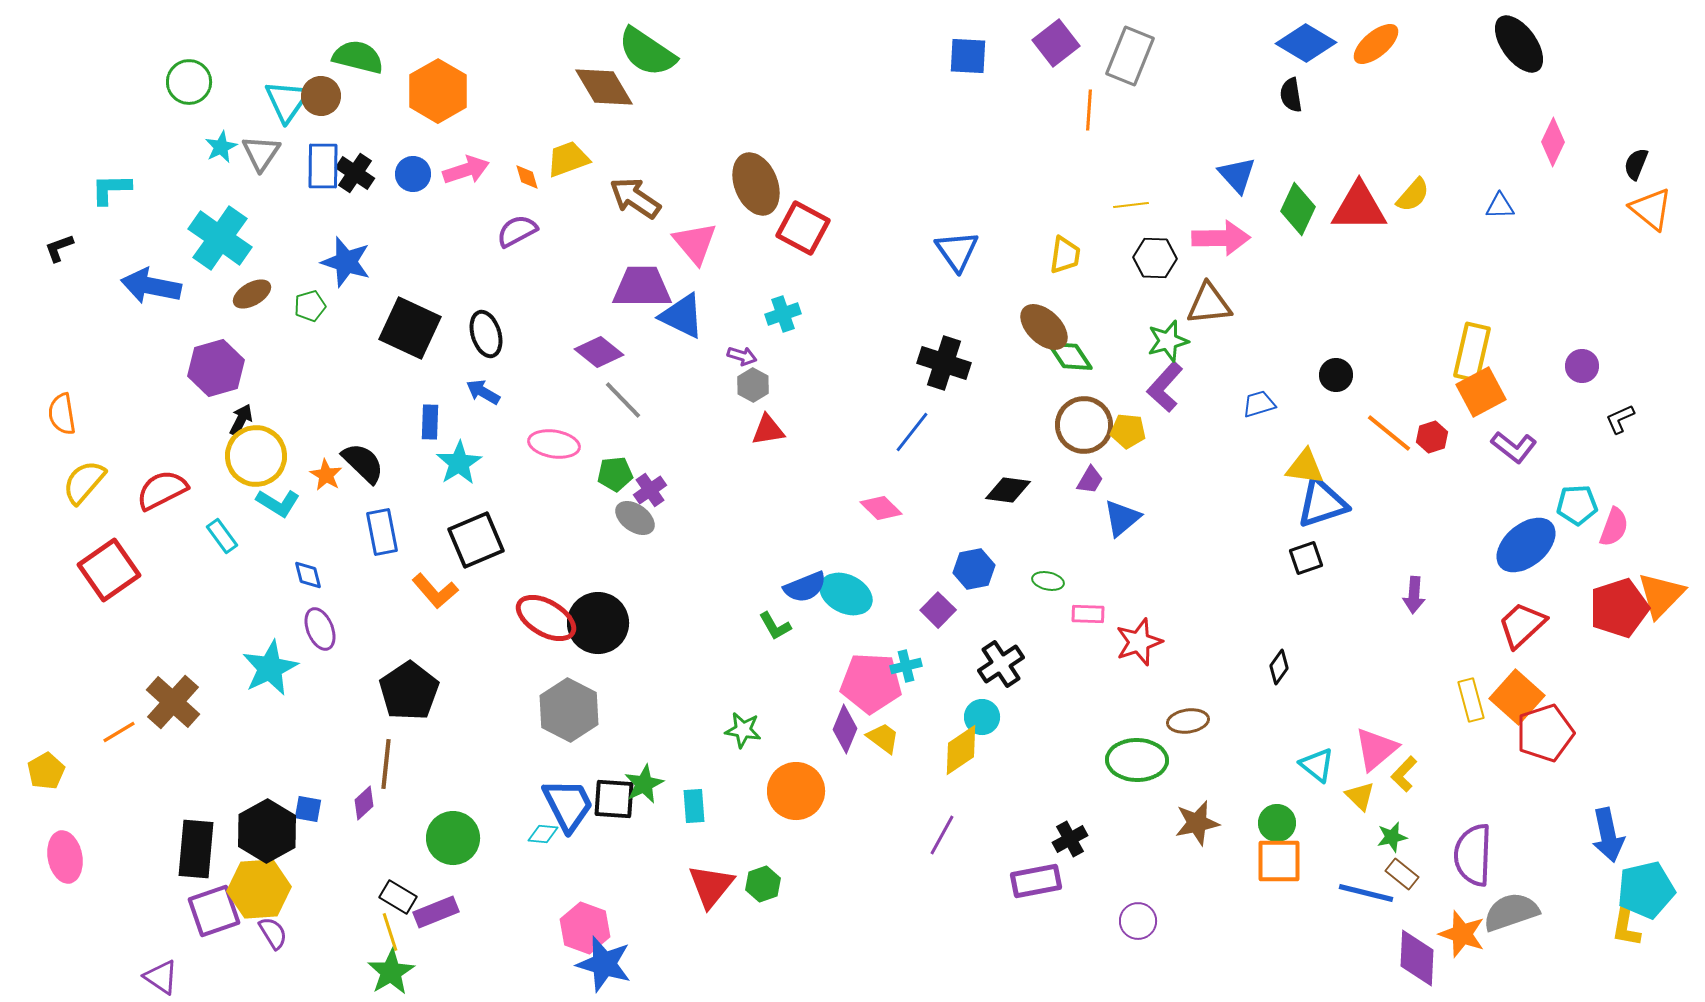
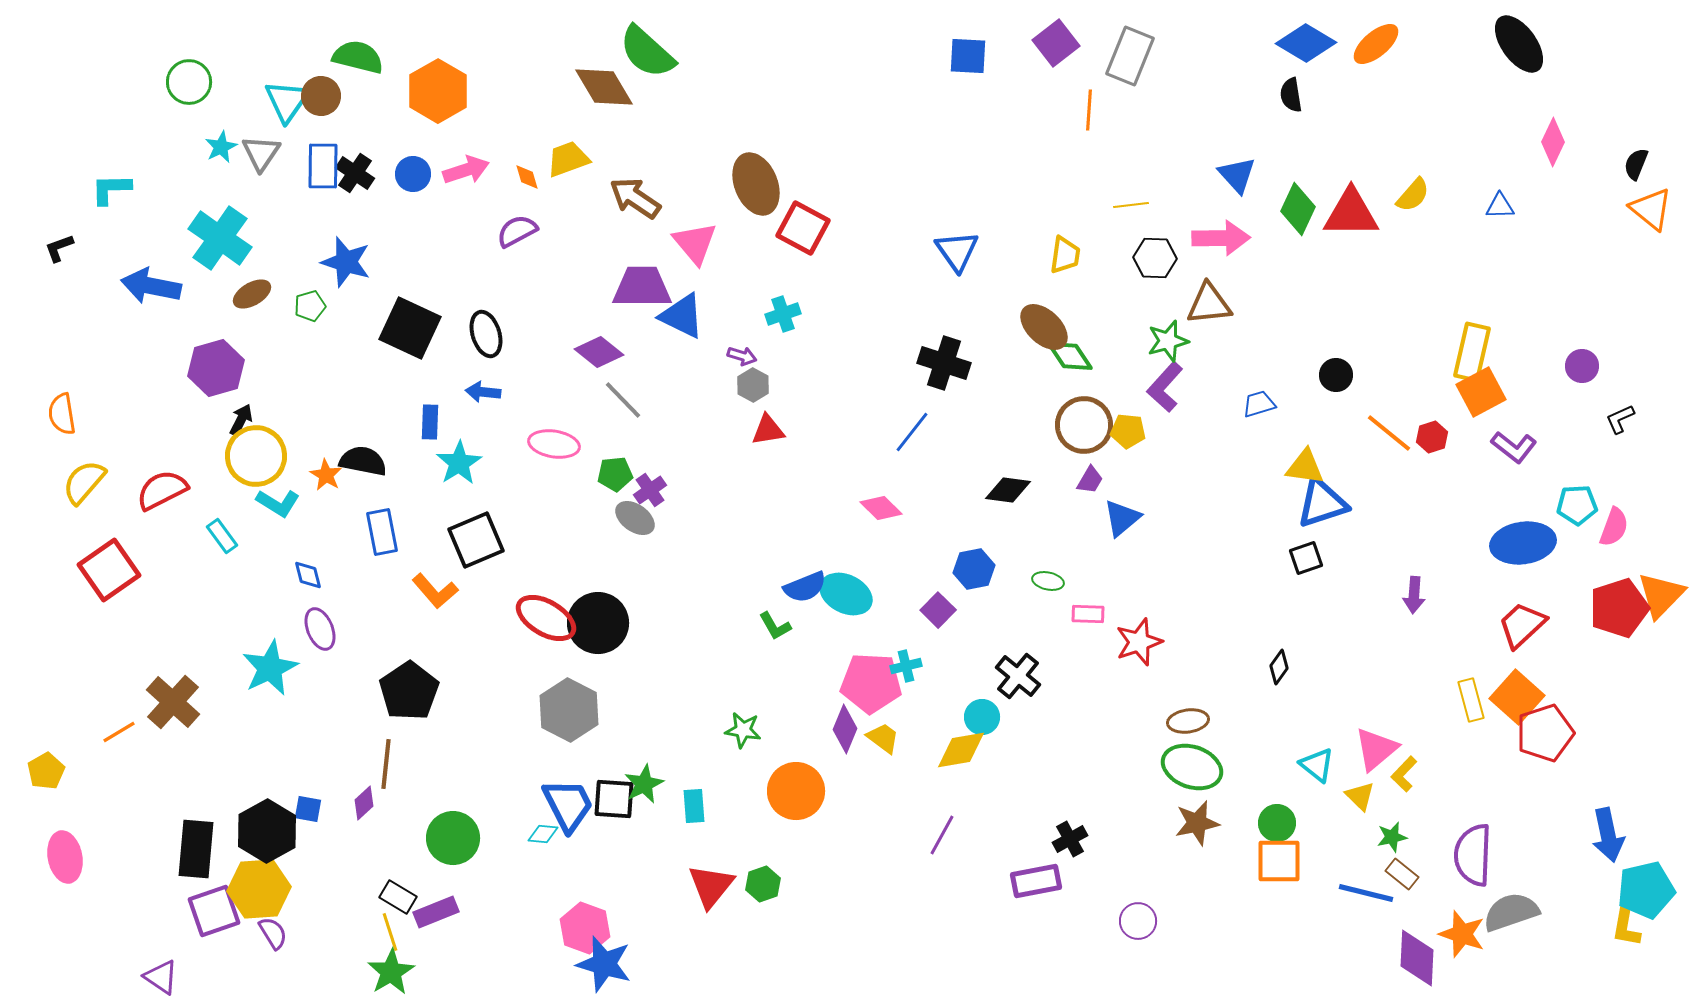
green semicircle at (647, 52): rotated 8 degrees clockwise
red triangle at (1359, 207): moved 8 px left, 6 px down
blue arrow at (483, 392): rotated 24 degrees counterclockwise
black semicircle at (363, 463): moved 2 px up; rotated 33 degrees counterclockwise
blue ellipse at (1526, 545): moved 3 px left, 2 px up; rotated 32 degrees clockwise
black cross at (1001, 664): moved 17 px right, 12 px down; rotated 18 degrees counterclockwise
yellow diamond at (961, 750): rotated 24 degrees clockwise
green ellipse at (1137, 760): moved 55 px right, 7 px down; rotated 18 degrees clockwise
